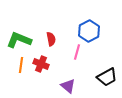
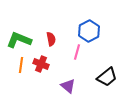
black trapezoid: rotated 10 degrees counterclockwise
